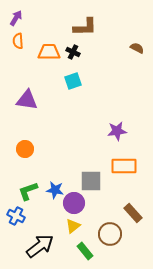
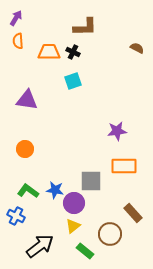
green L-shape: rotated 55 degrees clockwise
green rectangle: rotated 12 degrees counterclockwise
